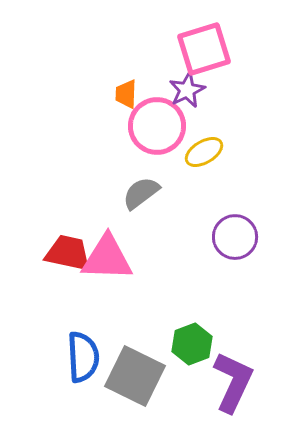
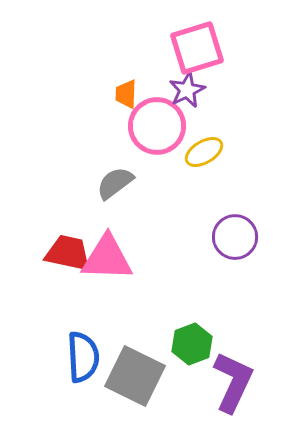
pink square: moved 7 px left, 1 px up
gray semicircle: moved 26 px left, 10 px up
